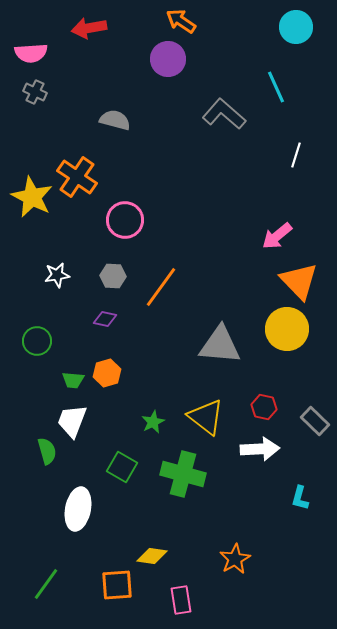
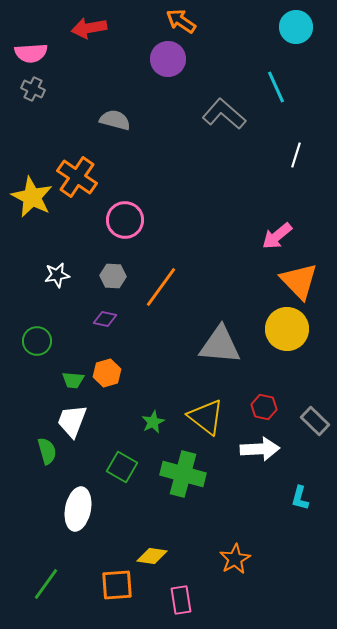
gray cross: moved 2 px left, 3 px up
